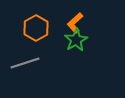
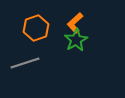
orange hexagon: rotated 10 degrees clockwise
